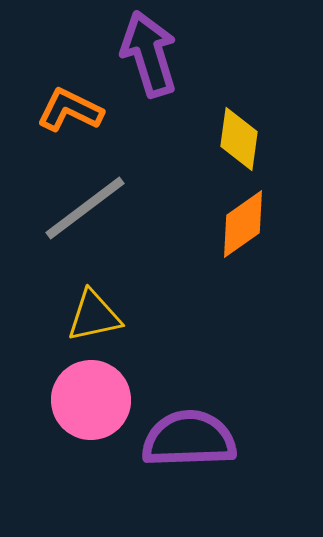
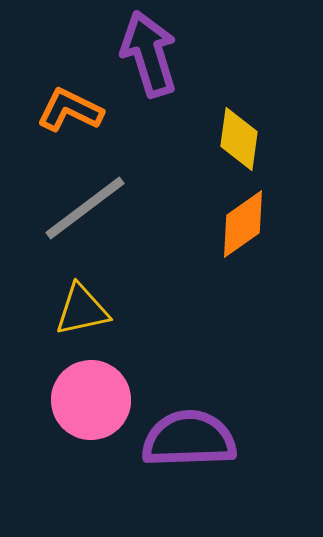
yellow triangle: moved 12 px left, 6 px up
